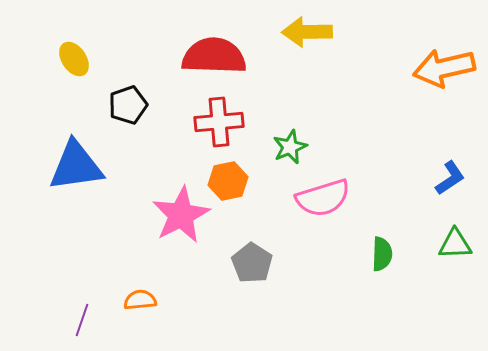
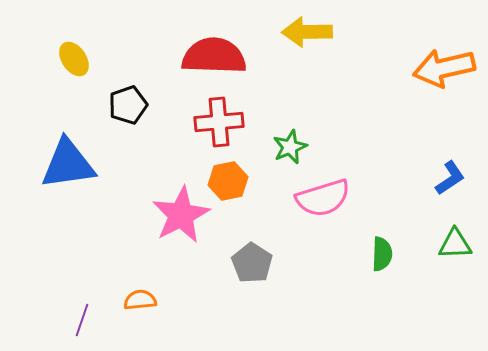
blue triangle: moved 8 px left, 2 px up
